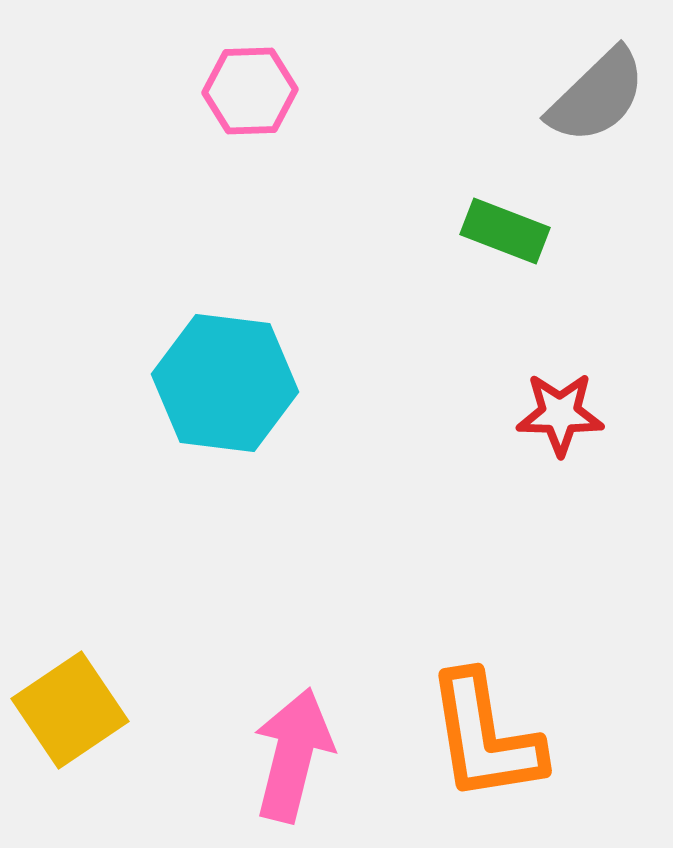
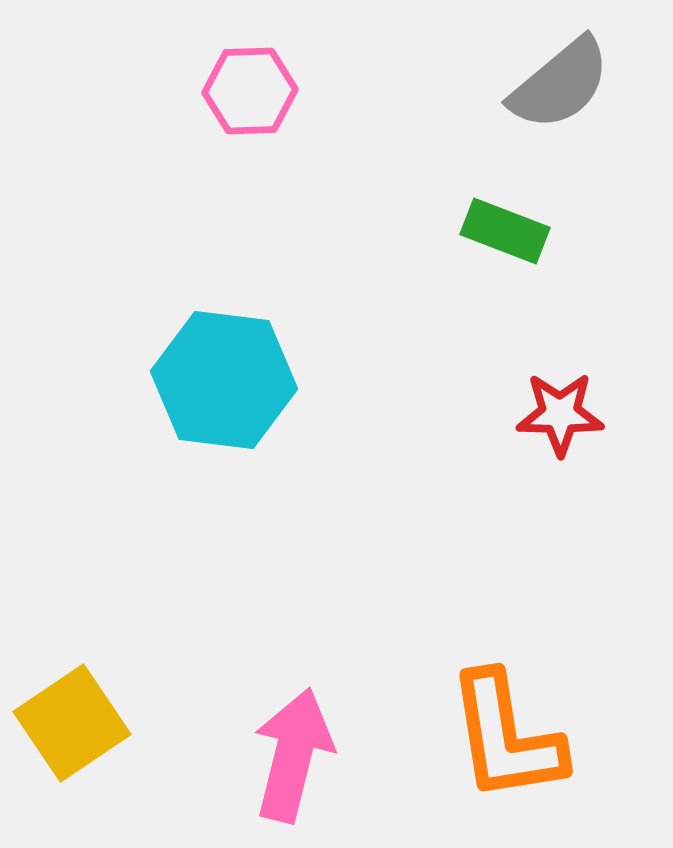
gray semicircle: moved 37 px left, 12 px up; rotated 4 degrees clockwise
cyan hexagon: moved 1 px left, 3 px up
yellow square: moved 2 px right, 13 px down
orange L-shape: moved 21 px right
